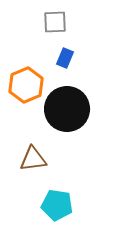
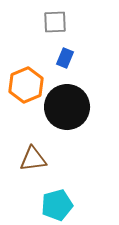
black circle: moved 2 px up
cyan pentagon: rotated 24 degrees counterclockwise
